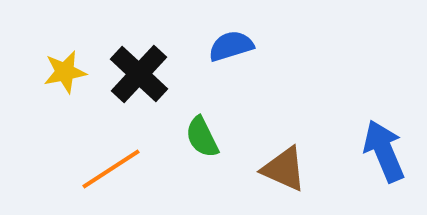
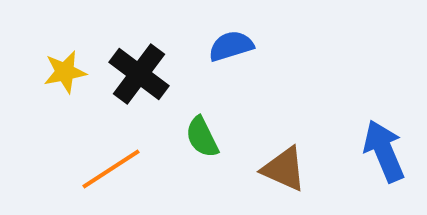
black cross: rotated 6 degrees counterclockwise
